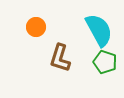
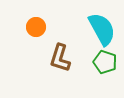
cyan semicircle: moved 3 px right, 1 px up
